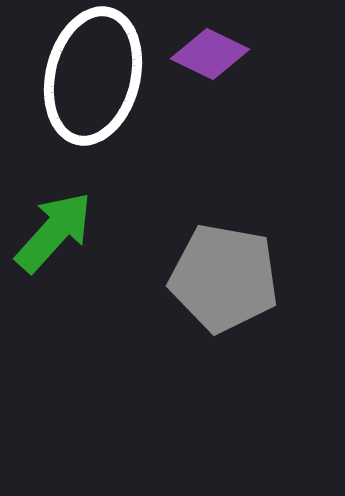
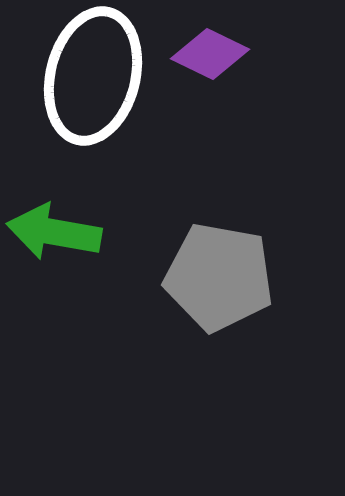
green arrow: rotated 122 degrees counterclockwise
gray pentagon: moved 5 px left, 1 px up
